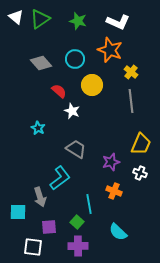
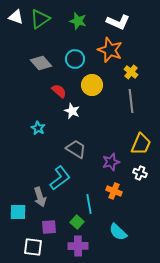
white triangle: rotated 21 degrees counterclockwise
